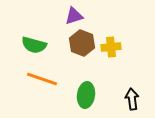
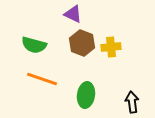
purple triangle: moved 1 px left, 2 px up; rotated 42 degrees clockwise
black arrow: moved 3 px down
